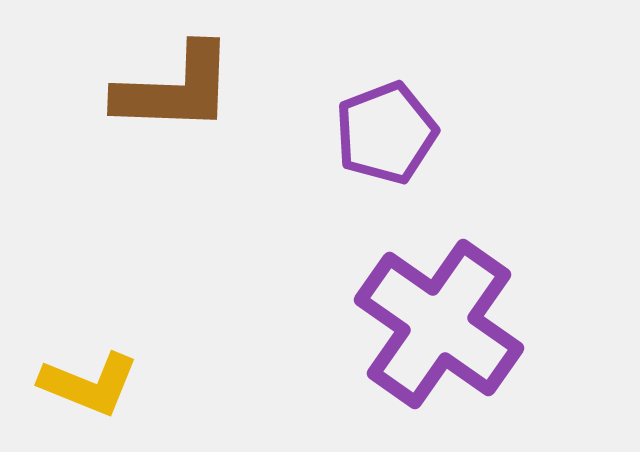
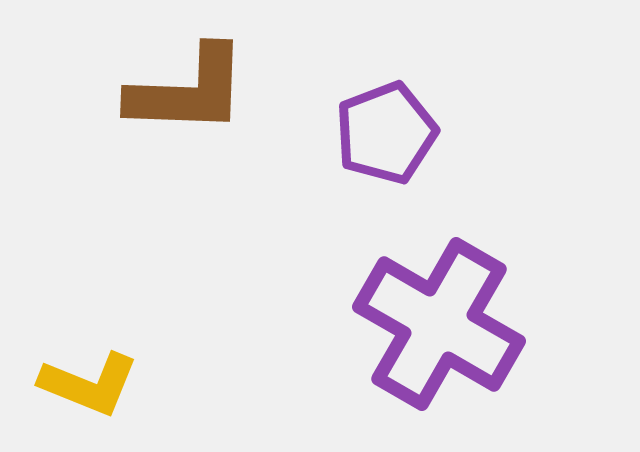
brown L-shape: moved 13 px right, 2 px down
purple cross: rotated 5 degrees counterclockwise
